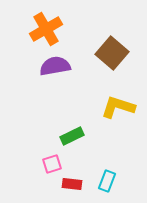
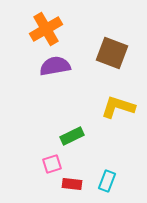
brown square: rotated 20 degrees counterclockwise
